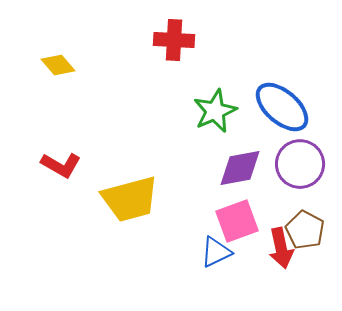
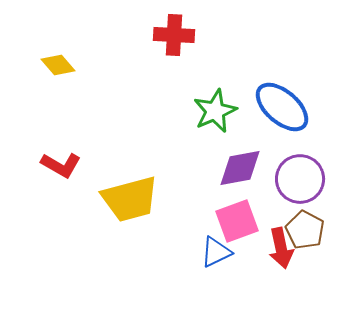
red cross: moved 5 px up
purple circle: moved 15 px down
